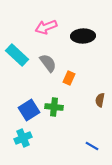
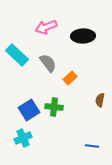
orange rectangle: moved 1 px right; rotated 24 degrees clockwise
blue line: rotated 24 degrees counterclockwise
